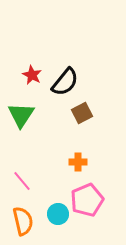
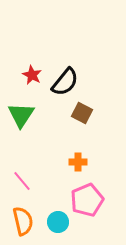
brown square: rotated 35 degrees counterclockwise
cyan circle: moved 8 px down
